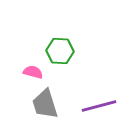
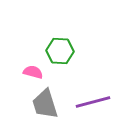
purple line: moved 6 px left, 4 px up
